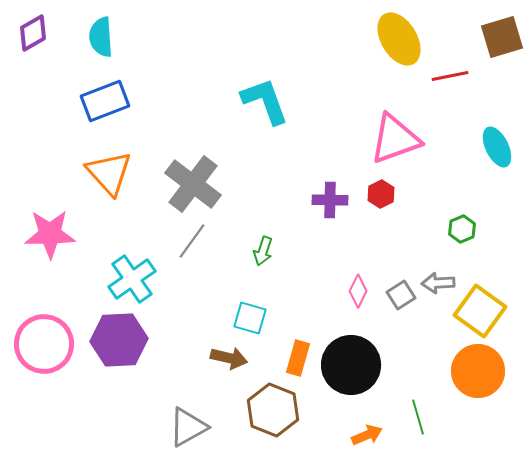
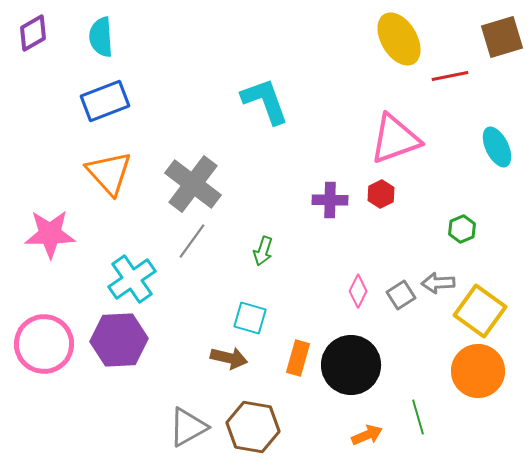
brown hexagon: moved 20 px left, 17 px down; rotated 12 degrees counterclockwise
